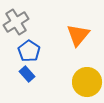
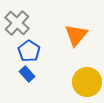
gray cross: moved 1 px right, 1 px down; rotated 15 degrees counterclockwise
orange triangle: moved 2 px left
